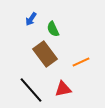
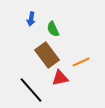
blue arrow: rotated 24 degrees counterclockwise
brown rectangle: moved 2 px right, 1 px down
red triangle: moved 3 px left, 11 px up
